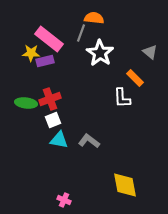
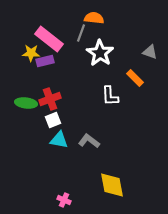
gray triangle: rotated 21 degrees counterclockwise
white L-shape: moved 12 px left, 2 px up
yellow diamond: moved 13 px left
